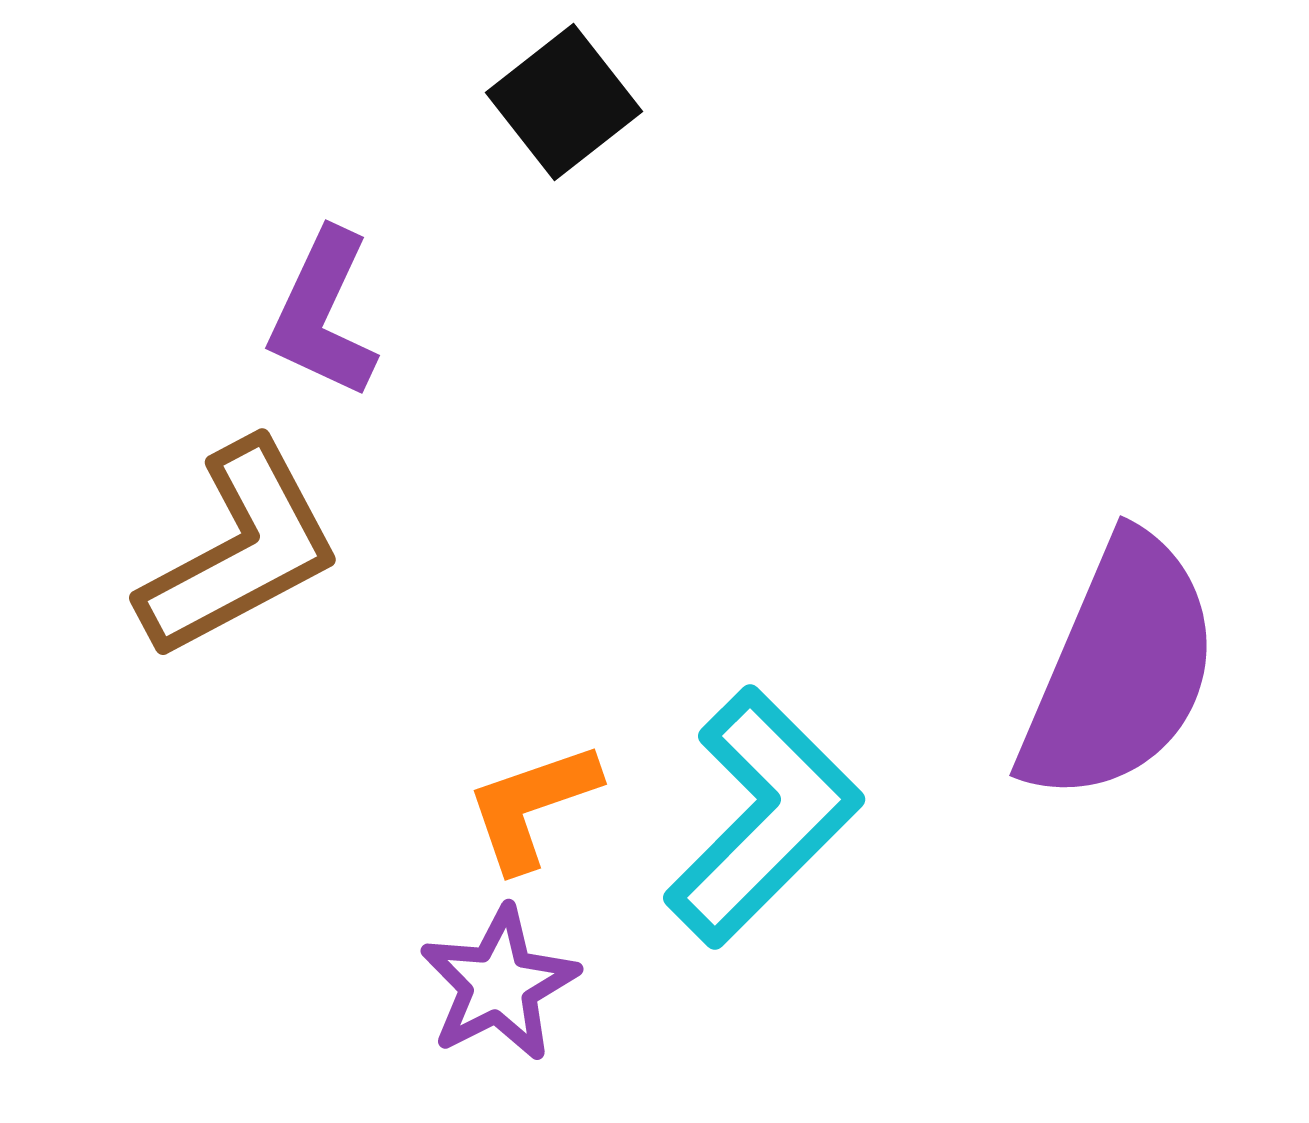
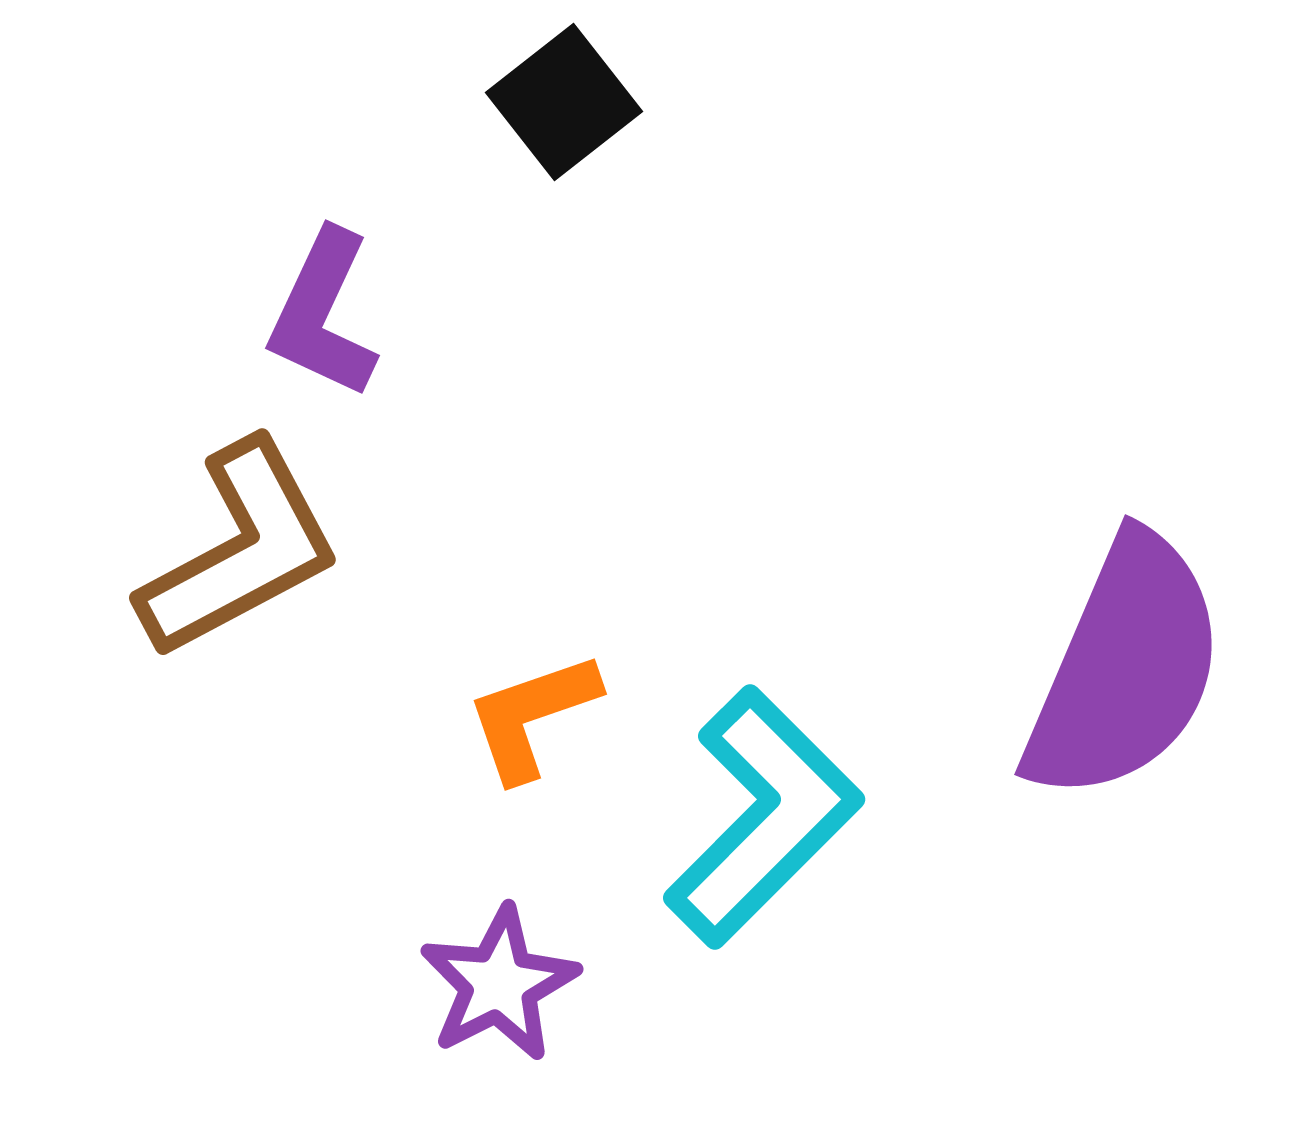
purple semicircle: moved 5 px right, 1 px up
orange L-shape: moved 90 px up
